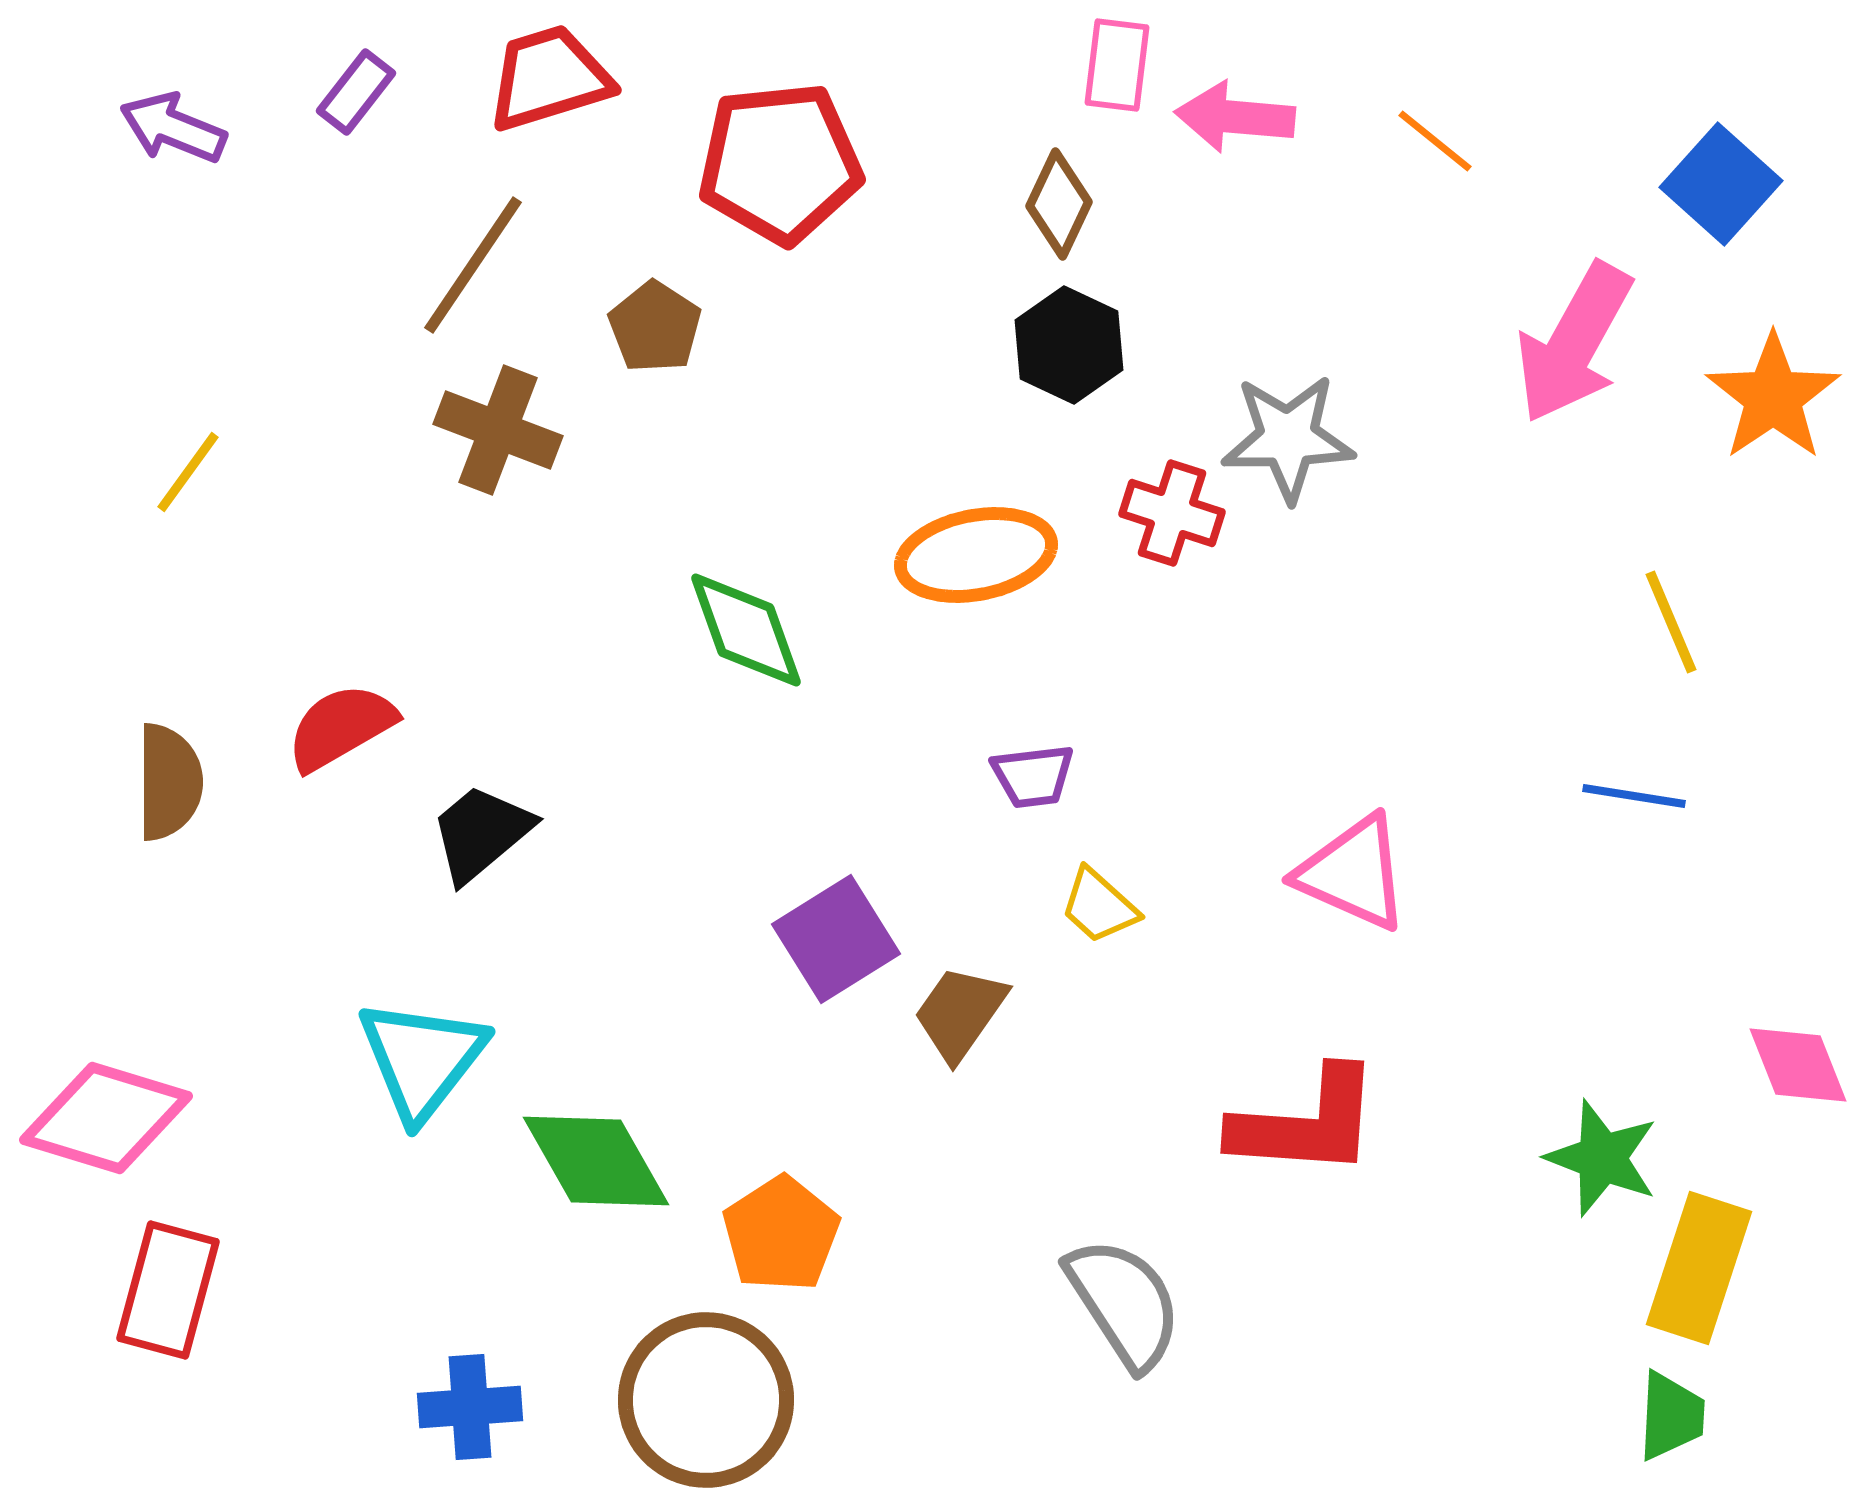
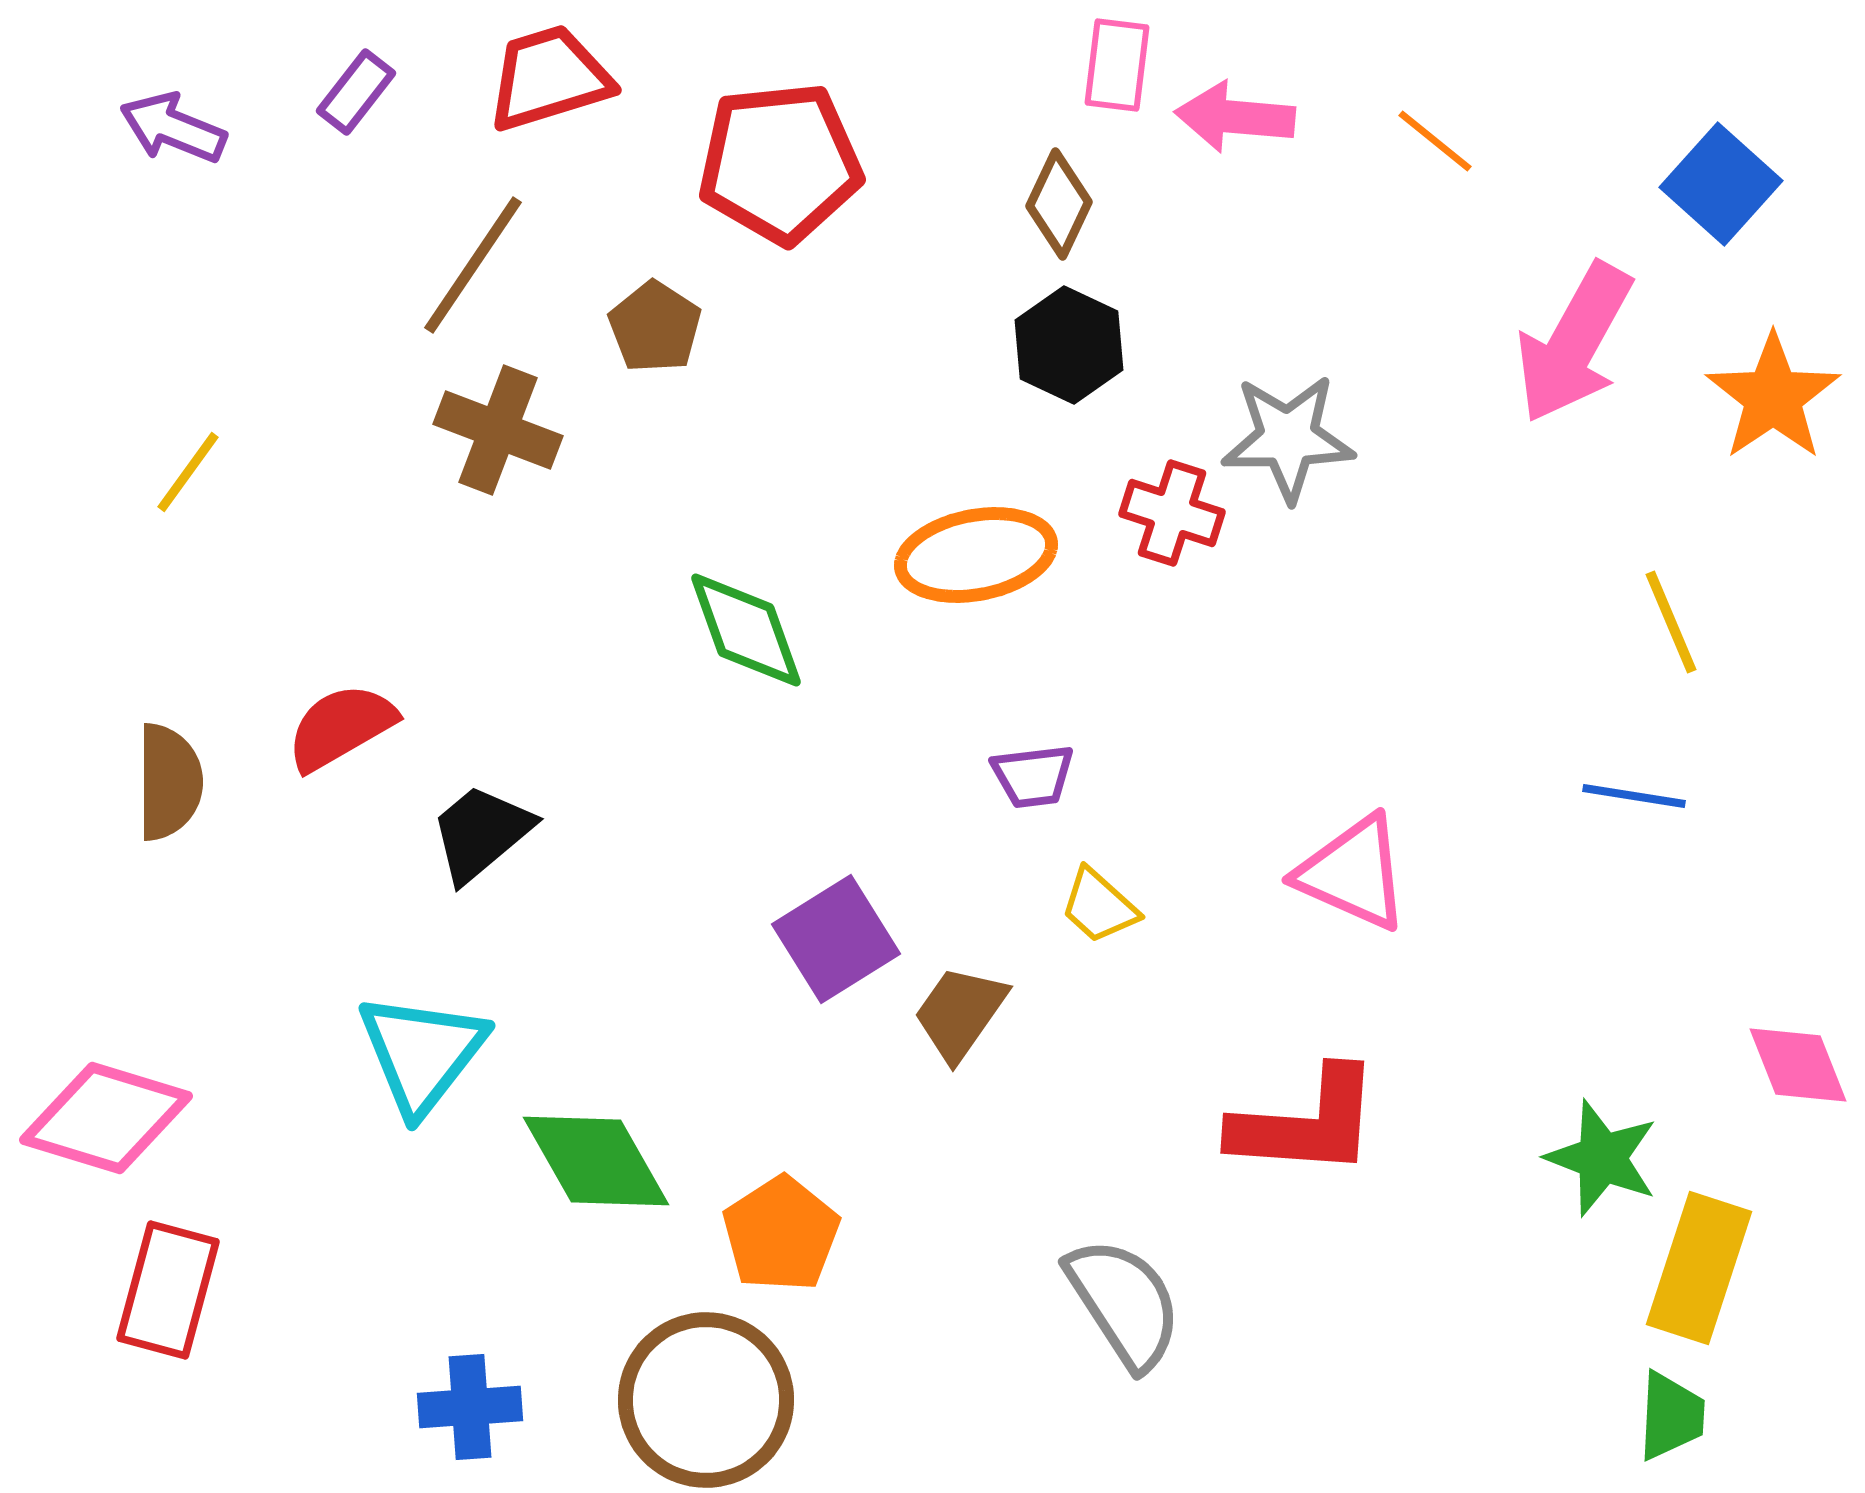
cyan triangle at (422, 1059): moved 6 px up
